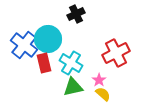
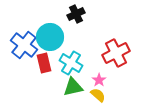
cyan circle: moved 2 px right, 2 px up
yellow semicircle: moved 5 px left, 1 px down
